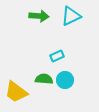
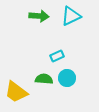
cyan circle: moved 2 px right, 2 px up
